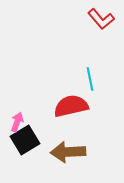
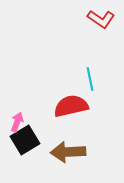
red L-shape: rotated 16 degrees counterclockwise
